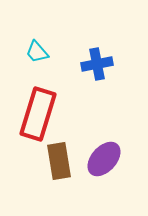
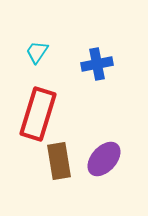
cyan trapezoid: rotated 75 degrees clockwise
